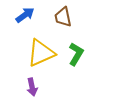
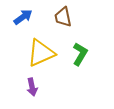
blue arrow: moved 2 px left, 2 px down
green L-shape: moved 4 px right
